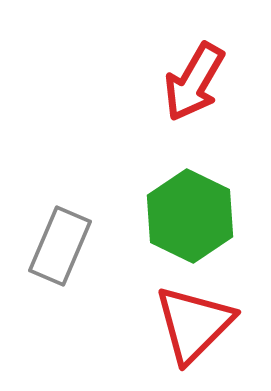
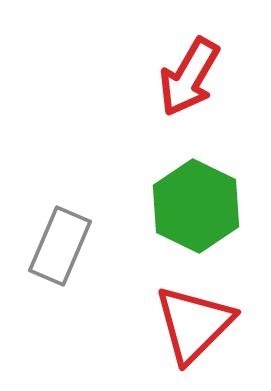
red arrow: moved 5 px left, 5 px up
green hexagon: moved 6 px right, 10 px up
